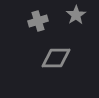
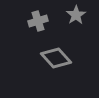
gray diamond: rotated 48 degrees clockwise
